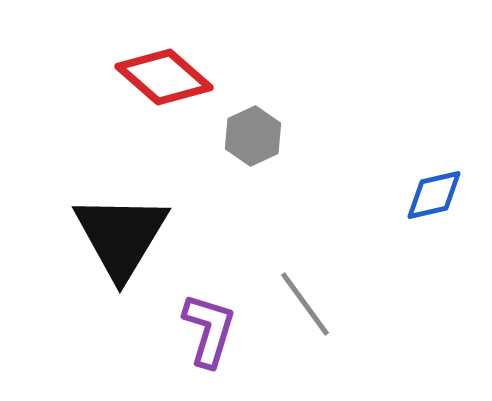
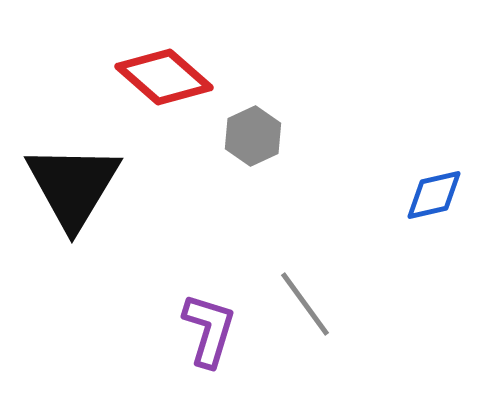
black triangle: moved 48 px left, 50 px up
